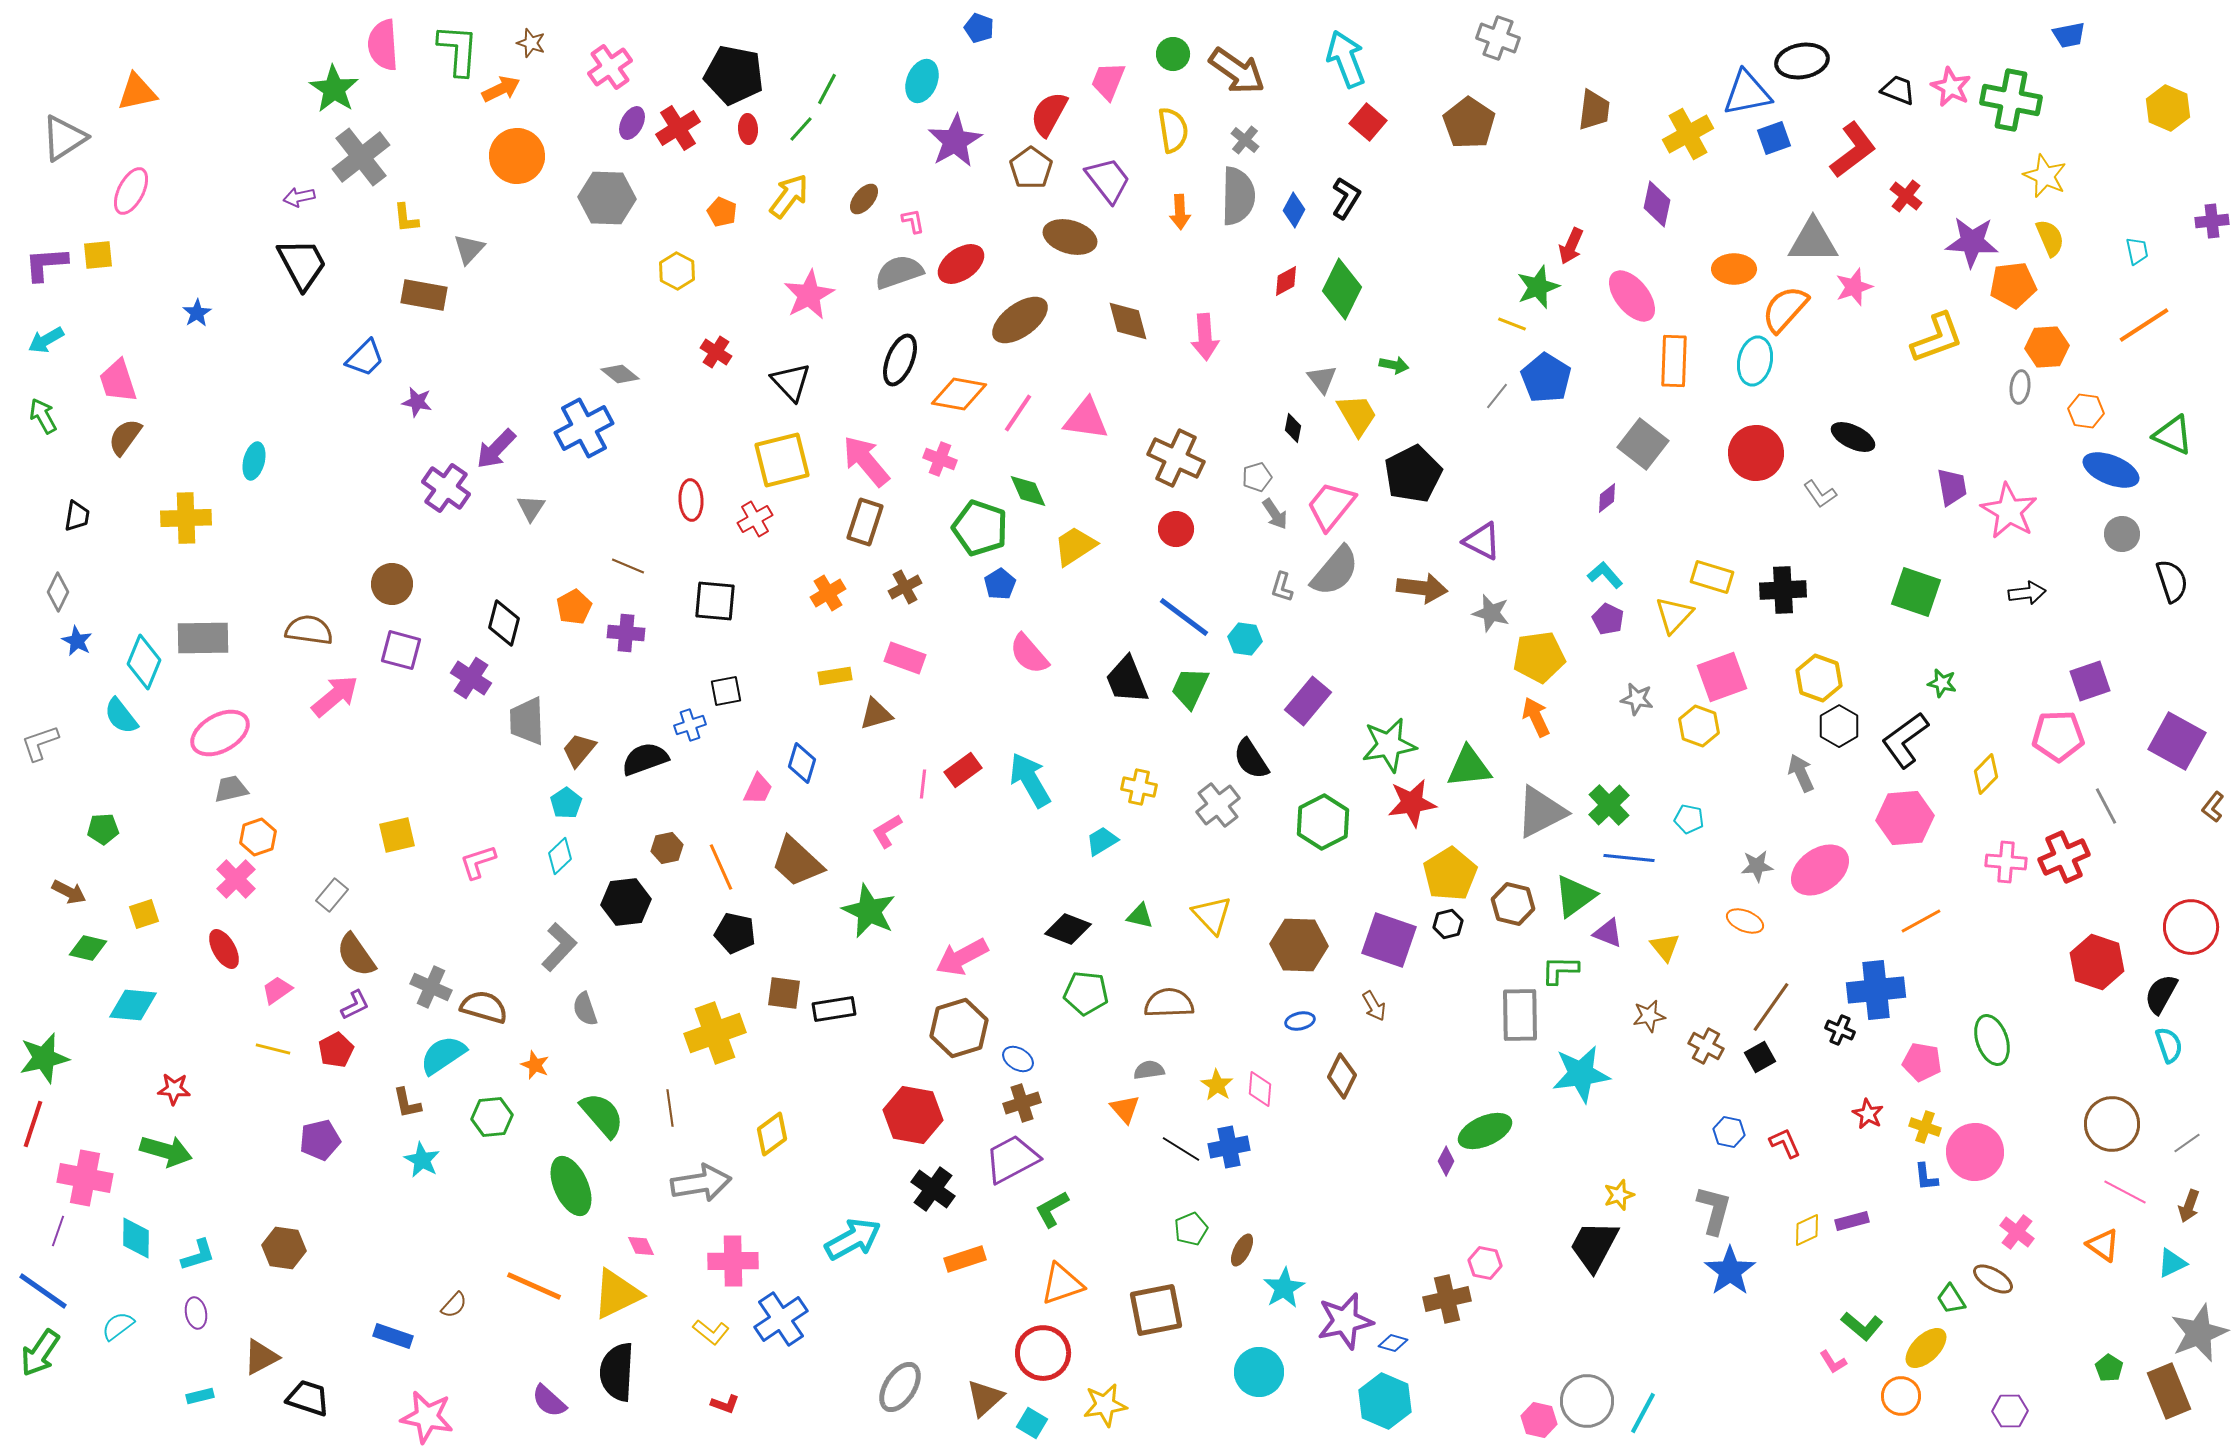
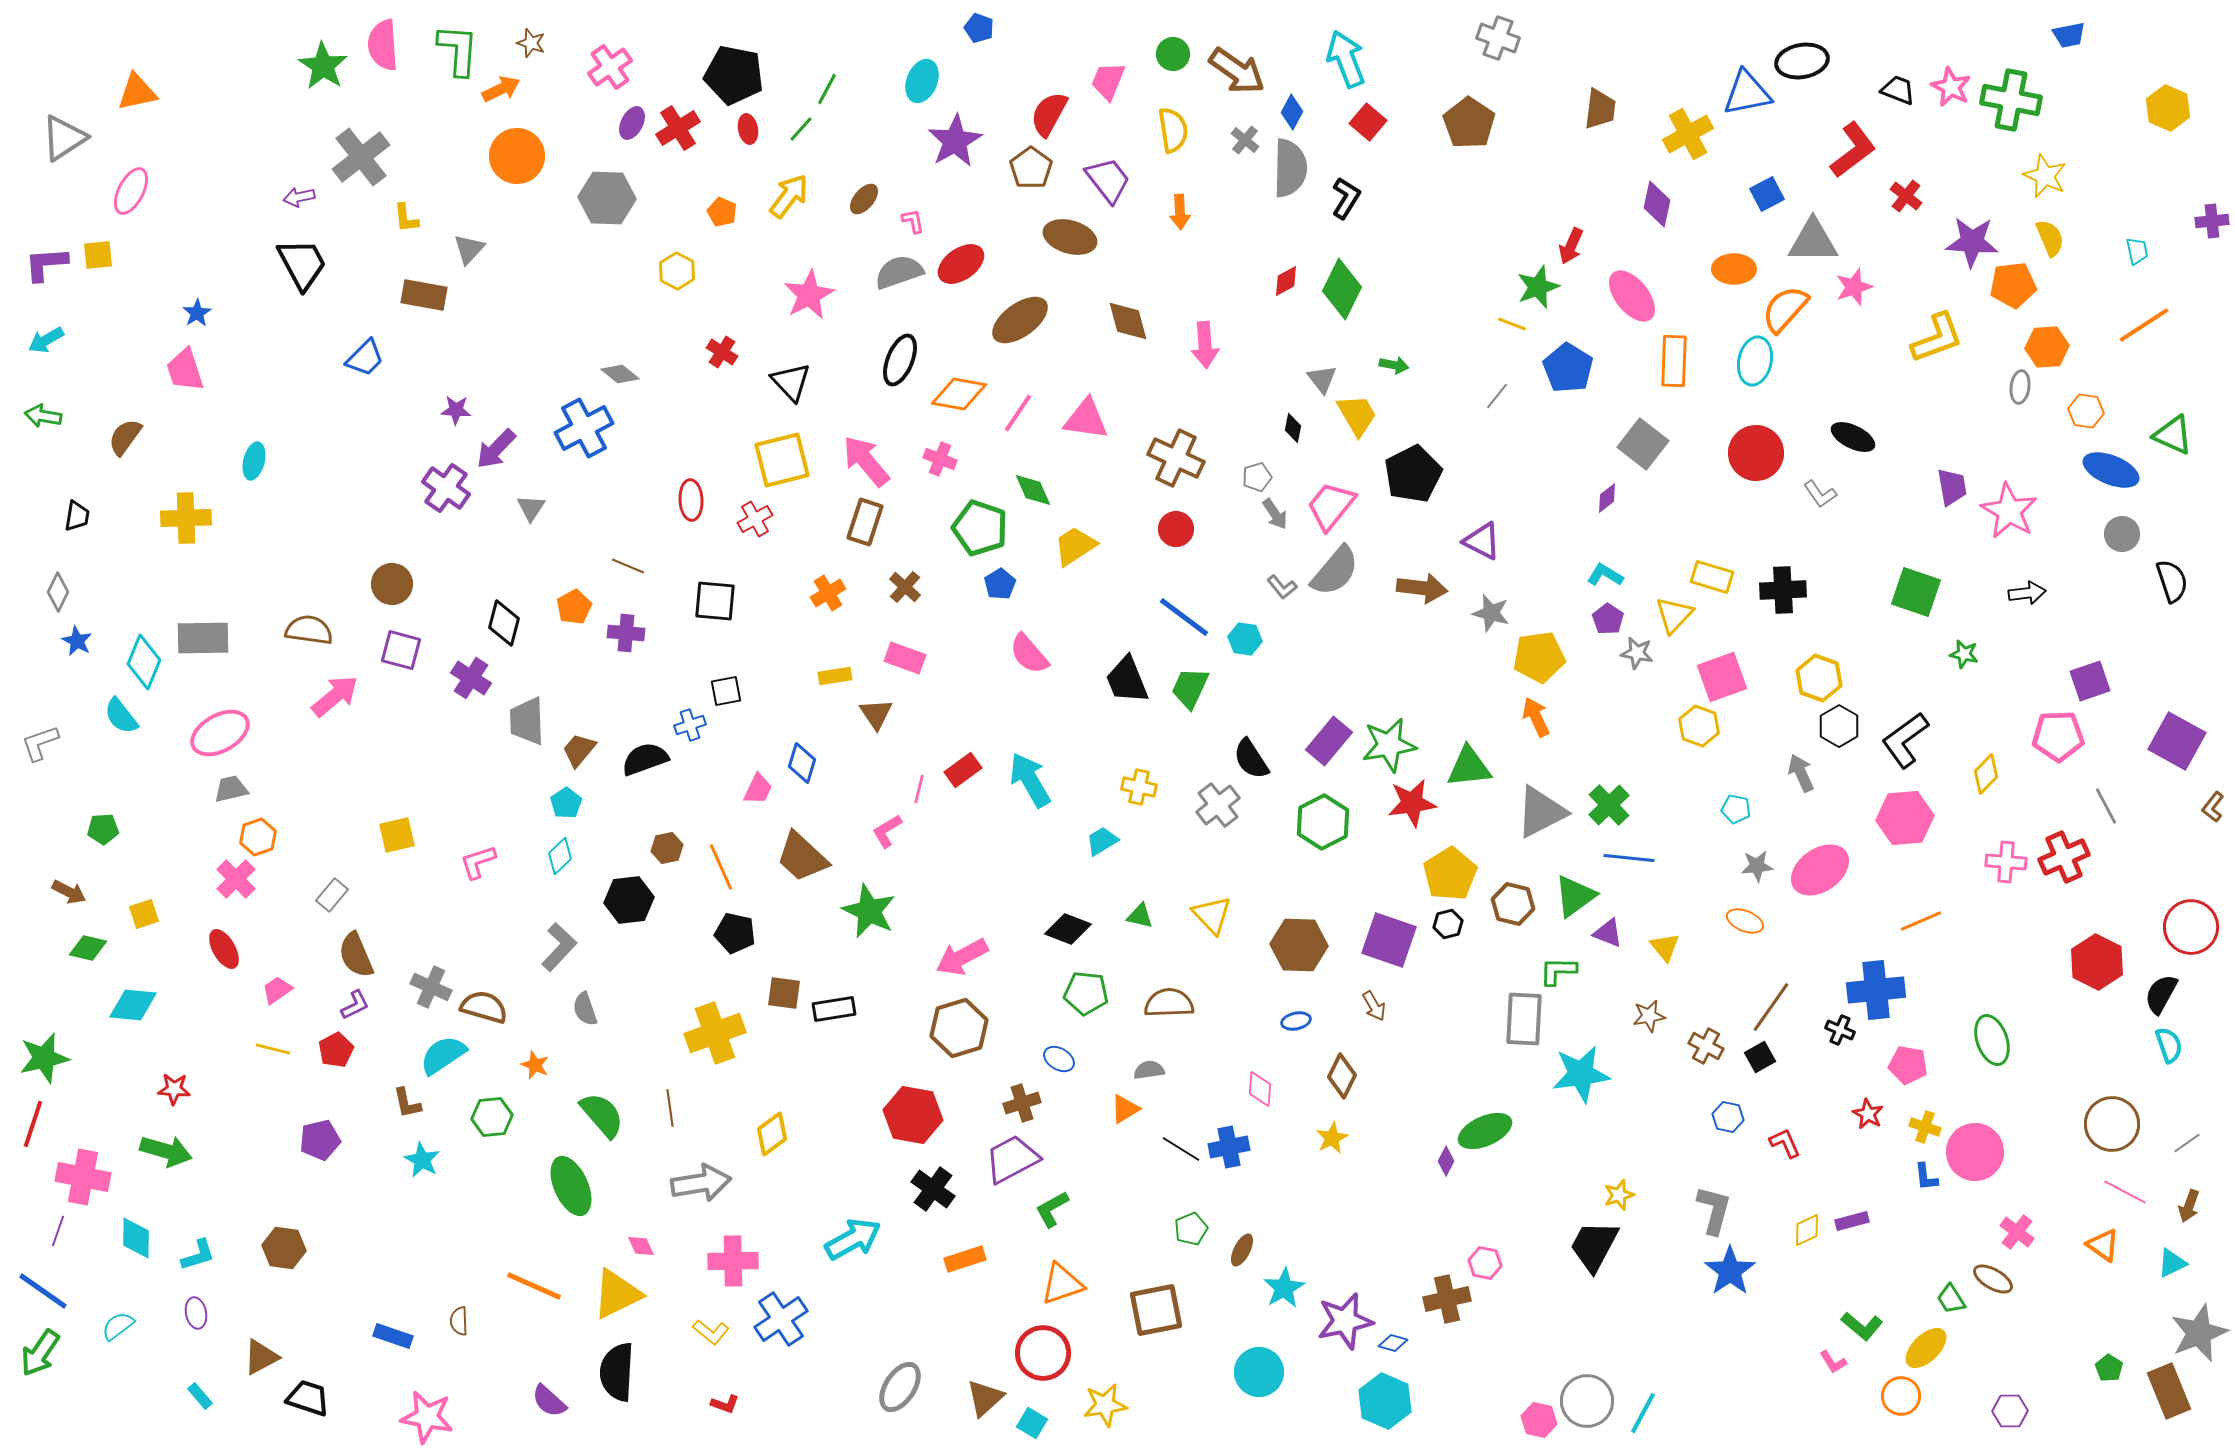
green star at (334, 89): moved 11 px left, 23 px up
brown trapezoid at (1594, 110): moved 6 px right, 1 px up
red ellipse at (748, 129): rotated 8 degrees counterclockwise
blue square at (1774, 138): moved 7 px left, 56 px down; rotated 8 degrees counterclockwise
gray semicircle at (1238, 196): moved 52 px right, 28 px up
blue diamond at (1294, 210): moved 2 px left, 98 px up
pink arrow at (1205, 337): moved 8 px down
red cross at (716, 352): moved 6 px right
blue pentagon at (1546, 378): moved 22 px right, 10 px up
pink trapezoid at (118, 381): moved 67 px right, 11 px up
purple star at (417, 402): moved 39 px right, 8 px down; rotated 8 degrees counterclockwise
green arrow at (43, 416): rotated 51 degrees counterclockwise
green diamond at (1028, 491): moved 5 px right, 1 px up
cyan L-shape at (1605, 575): rotated 18 degrees counterclockwise
brown cross at (905, 587): rotated 20 degrees counterclockwise
gray L-shape at (1282, 587): rotated 56 degrees counterclockwise
purple pentagon at (1608, 619): rotated 8 degrees clockwise
green star at (1942, 683): moved 22 px right, 29 px up
gray star at (1637, 699): moved 46 px up
purple rectangle at (1308, 701): moved 21 px right, 40 px down
brown triangle at (876, 714): rotated 48 degrees counterclockwise
pink line at (923, 784): moved 4 px left, 5 px down; rotated 8 degrees clockwise
cyan pentagon at (1689, 819): moved 47 px right, 10 px up
brown trapezoid at (797, 862): moved 5 px right, 5 px up
black hexagon at (626, 902): moved 3 px right, 2 px up
orange line at (1921, 921): rotated 6 degrees clockwise
brown semicircle at (356, 955): rotated 12 degrees clockwise
red hexagon at (2097, 962): rotated 8 degrees clockwise
green L-shape at (1560, 970): moved 2 px left, 1 px down
gray rectangle at (1520, 1015): moved 4 px right, 4 px down; rotated 4 degrees clockwise
blue ellipse at (1300, 1021): moved 4 px left
blue ellipse at (1018, 1059): moved 41 px right
pink pentagon at (1922, 1062): moved 14 px left, 3 px down
yellow star at (1217, 1085): moved 115 px right, 53 px down; rotated 12 degrees clockwise
orange triangle at (1125, 1109): rotated 40 degrees clockwise
blue hexagon at (1729, 1132): moved 1 px left, 15 px up
pink cross at (85, 1178): moved 2 px left, 1 px up
brown semicircle at (454, 1305): moved 5 px right, 16 px down; rotated 136 degrees clockwise
cyan rectangle at (200, 1396): rotated 64 degrees clockwise
